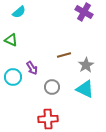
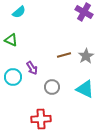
gray star: moved 9 px up
red cross: moved 7 px left
